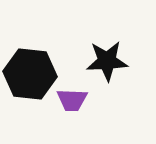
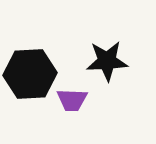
black hexagon: rotated 9 degrees counterclockwise
